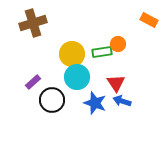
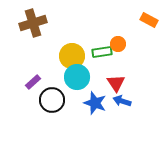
yellow circle: moved 2 px down
